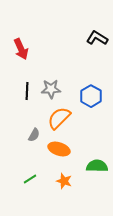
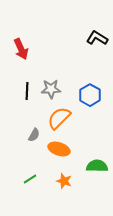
blue hexagon: moved 1 px left, 1 px up
